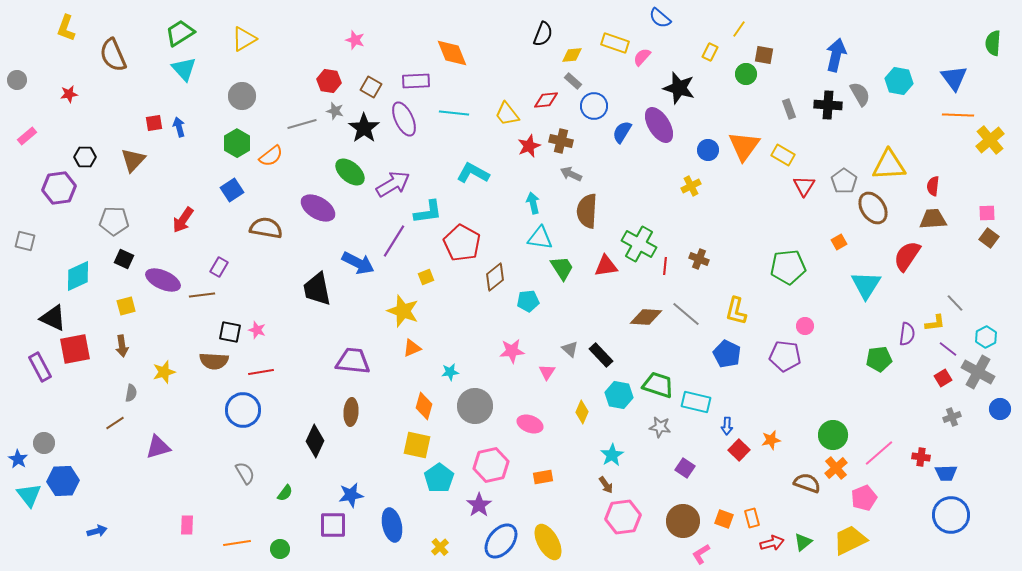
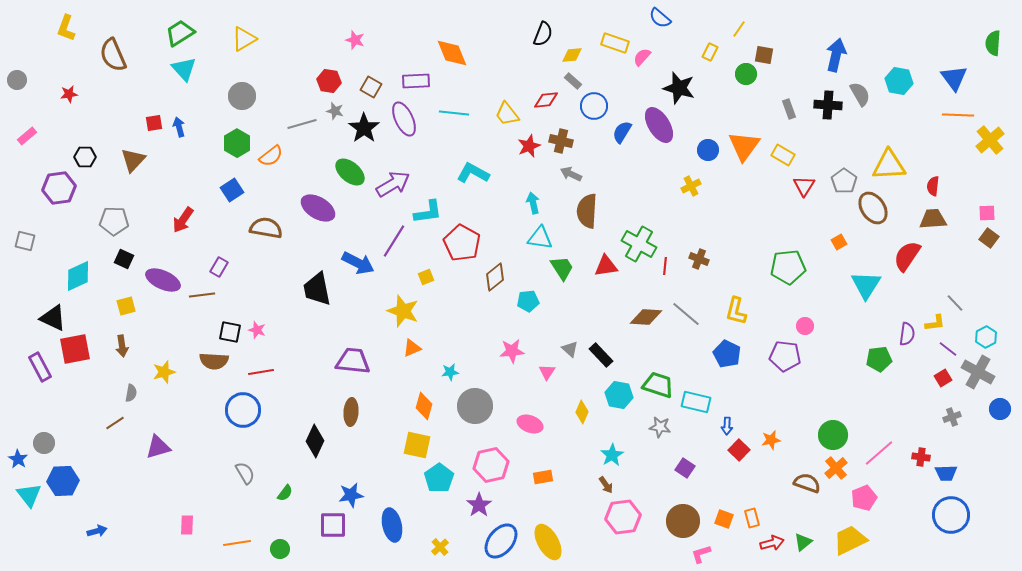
pink L-shape at (701, 554): rotated 15 degrees clockwise
